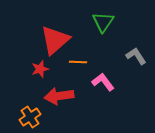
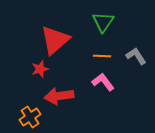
orange line: moved 24 px right, 6 px up
